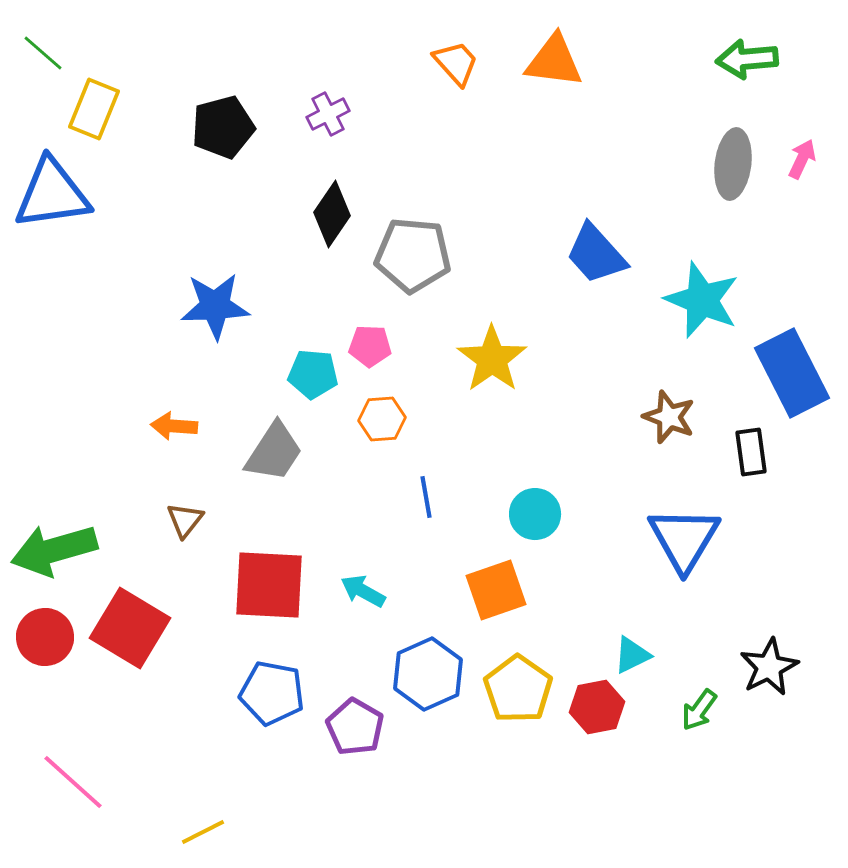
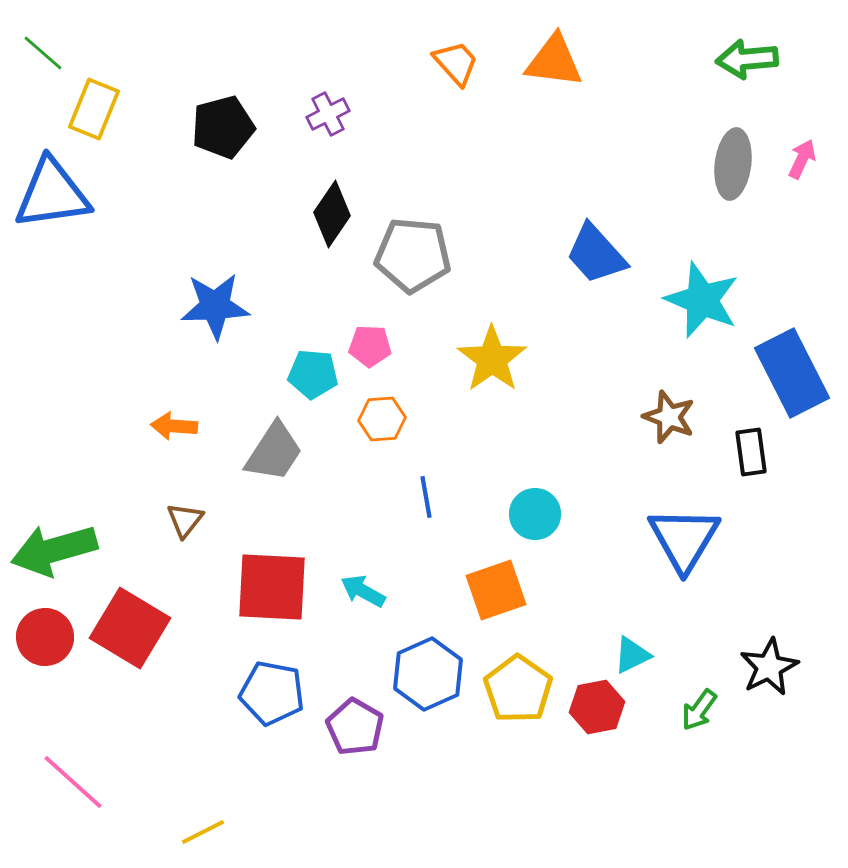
red square at (269, 585): moved 3 px right, 2 px down
